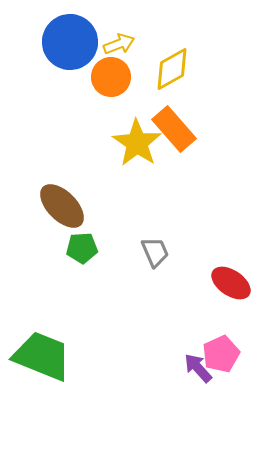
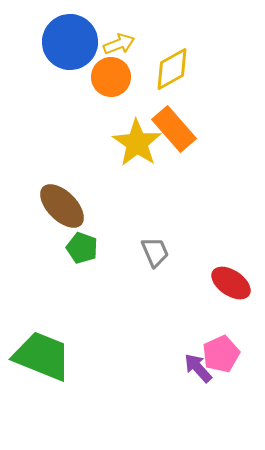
green pentagon: rotated 24 degrees clockwise
